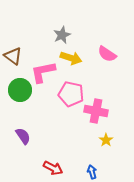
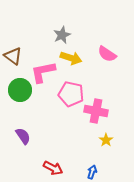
blue arrow: rotated 32 degrees clockwise
